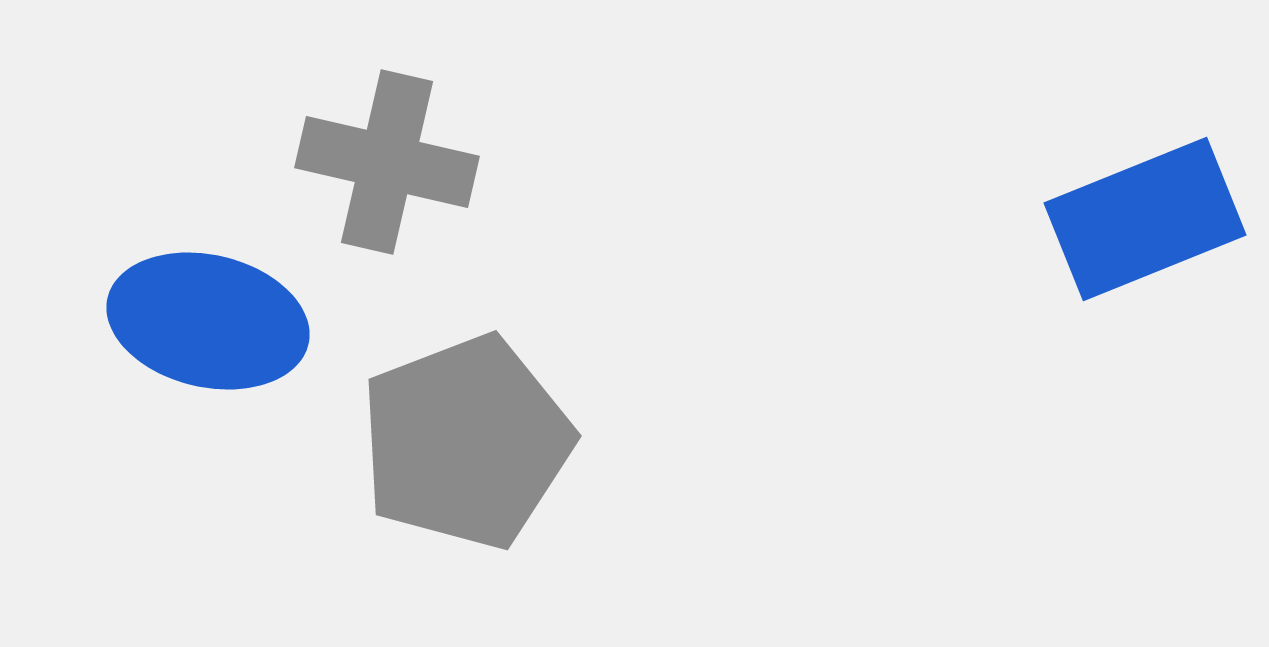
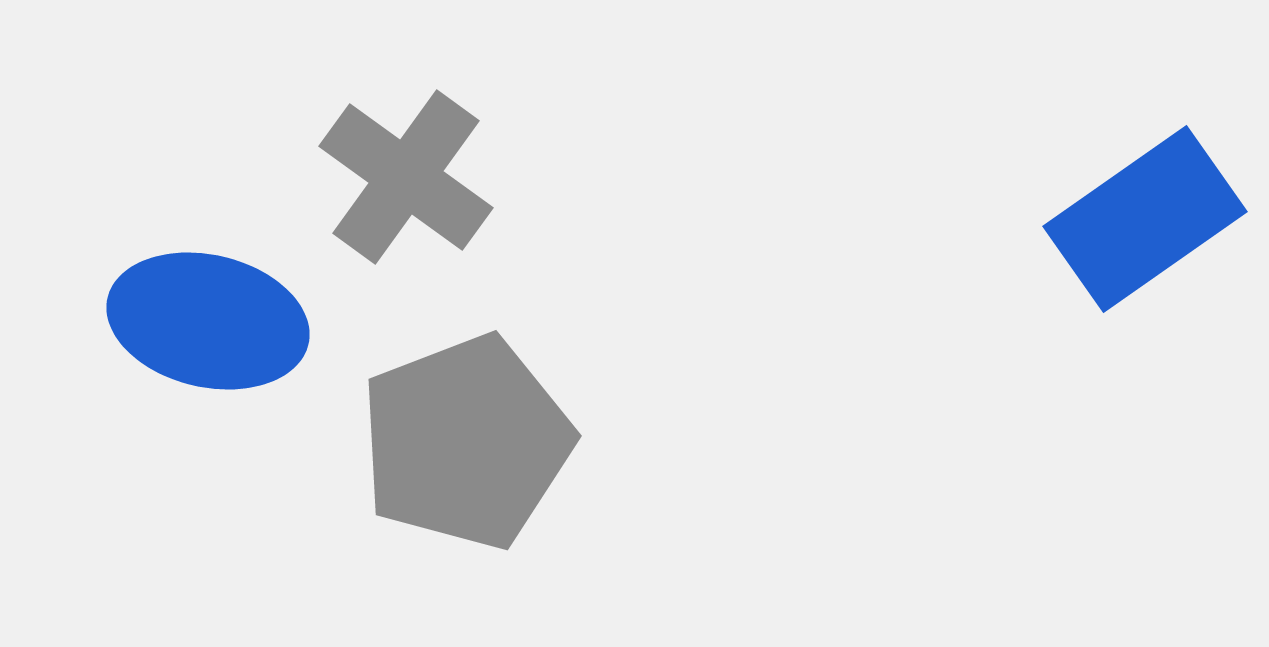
gray cross: moved 19 px right, 15 px down; rotated 23 degrees clockwise
blue rectangle: rotated 13 degrees counterclockwise
